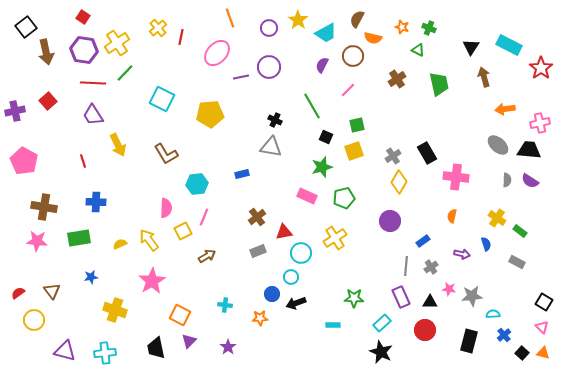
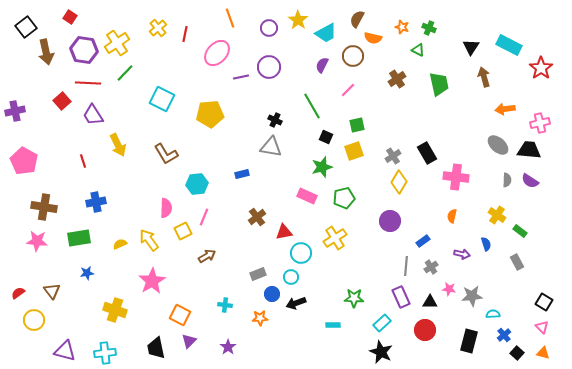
red square at (83, 17): moved 13 px left
red line at (181, 37): moved 4 px right, 3 px up
red line at (93, 83): moved 5 px left
red square at (48, 101): moved 14 px right
blue cross at (96, 202): rotated 12 degrees counterclockwise
yellow cross at (497, 218): moved 3 px up
gray rectangle at (258, 251): moved 23 px down
gray rectangle at (517, 262): rotated 35 degrees clockwise
blue star at (91, 277): moved 4 px left, 4 px up
black square at (522, 353): moved 5 px left
